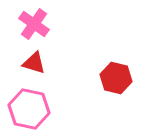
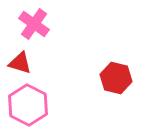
red triangle: moved 14 px left
pink hexagon: moved 1 px left, 4 px up; rotated 15 degrees clockwise
